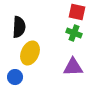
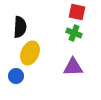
black semicircle: moved 1 px right
blue circle: moved 1 px right, 1 px up
